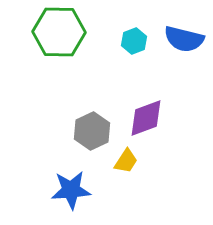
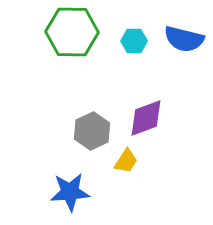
green hexagon: moved 13 px right
cyan hexagon: rotated 20 degrees clockwise
blue star: moved 1 px left, 2 px down
